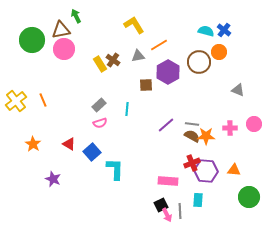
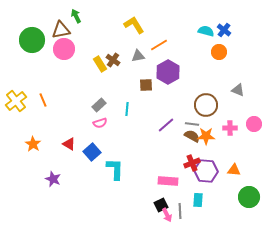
brown circle at (199, 62): moved 7 px right, 43 px down
